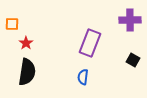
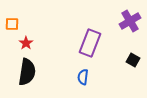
purple cross: moved 1 px down; rotated 30 degrees counterclockwise
